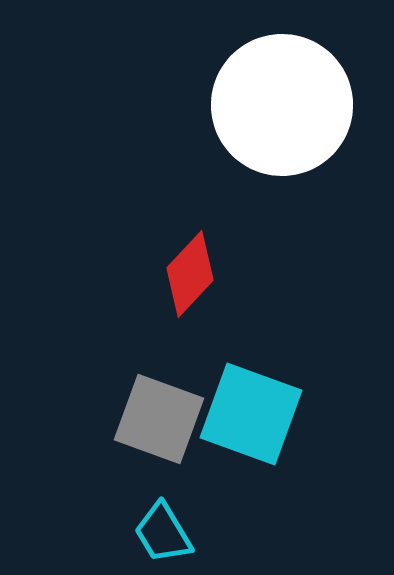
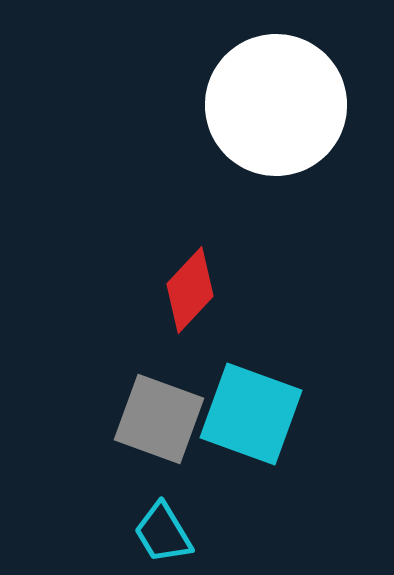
white circle: moved 6 px left
red diamond: moved 16 px down
